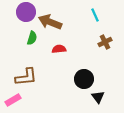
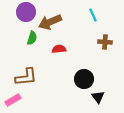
cyan line: moved 2 px left
brown arrow: rotated 45 degrees counterclockwise
brown cross: rotated 32 degrees clockwise
